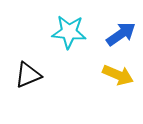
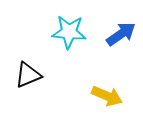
yellow arrow: moved 11 px left, 21 px down
